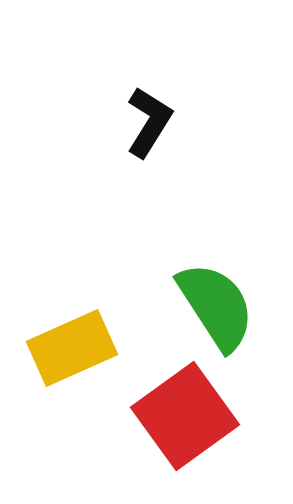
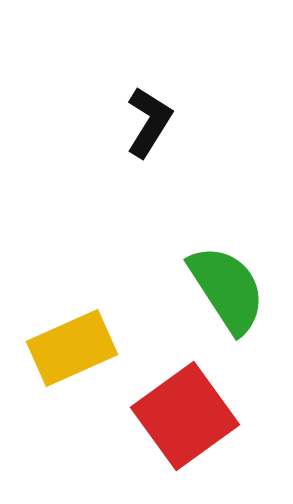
green semicircle: moved 11 px right, 17 px up
